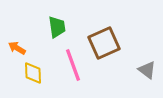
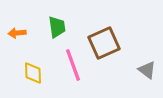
orange arrow: moved 15 px up; rotated 36 degrees counterclockwise
